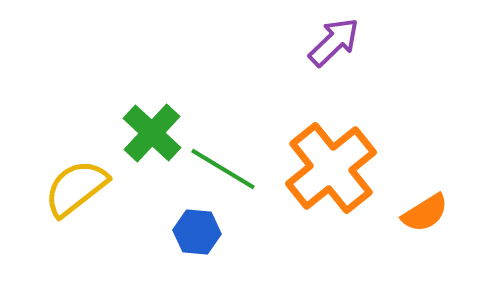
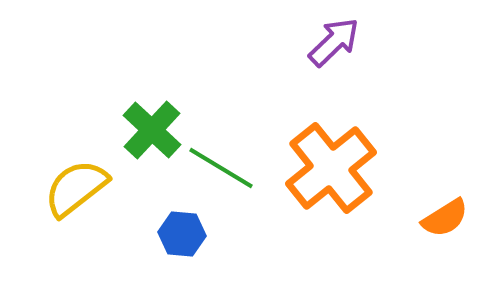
green cross: moved 3 px up
green line: moved 2 px left, 1 px up
orange semicircle: moved 20 px right, 5 px down
blue hexagon: moved 15 px left, 2 px down
